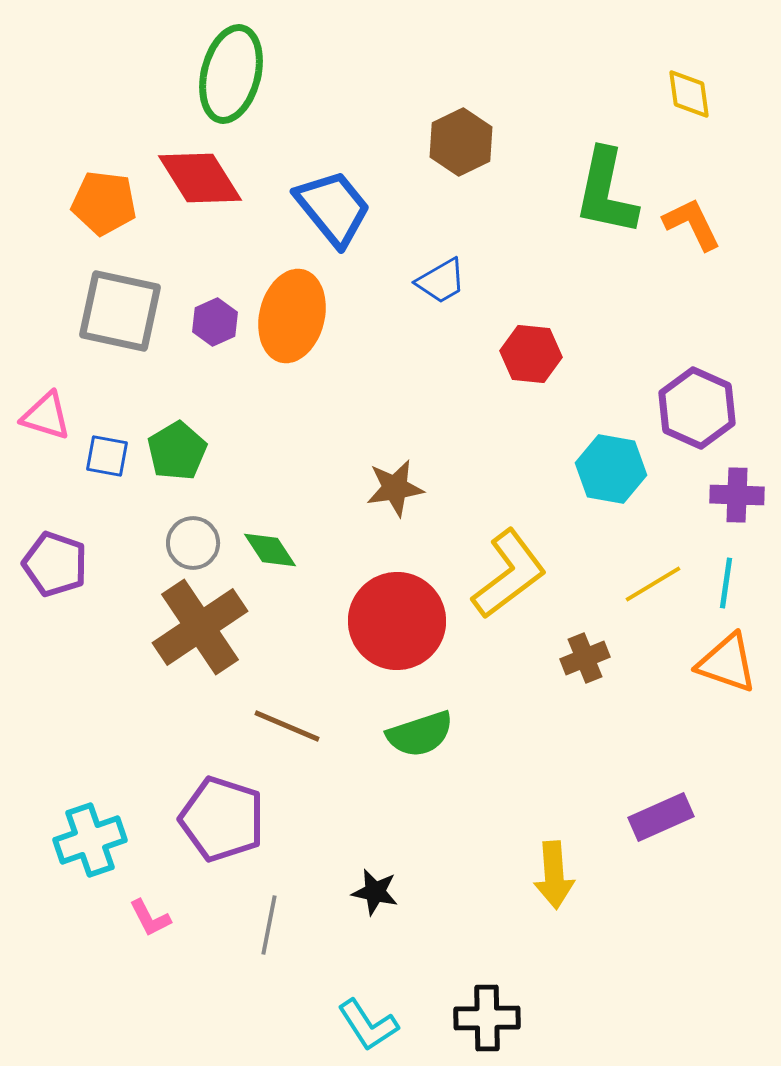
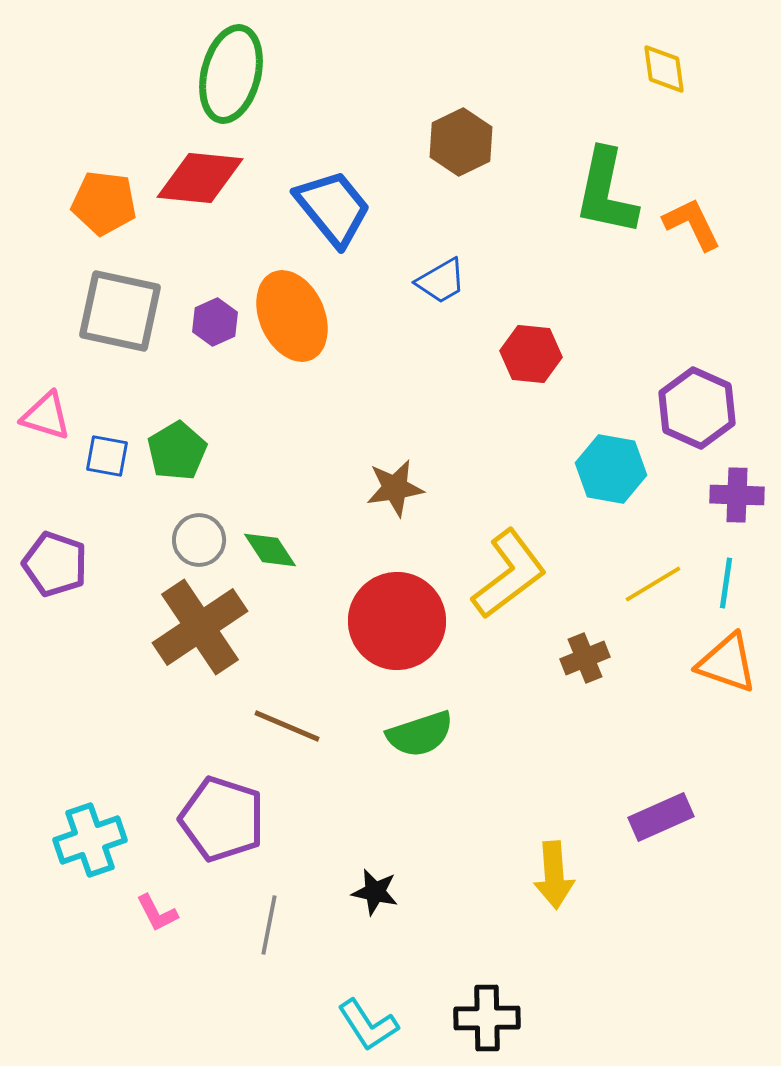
yellow diamond at (689, 94): moved 25 px left, 25 px up
red diamond at (200, 178): rotated 52 degrees counterclockwise
orange ellipse at (292, 316): rotated 38 degrees counterclockwise
gray circle at (193, 543): moved 6 px right, 3 px up
pink L-shape at (150, 918): moved 7 px right, 5 px up
